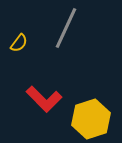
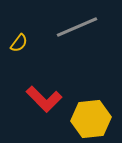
gray line: moved 11 px right, 1 px up; rotated 42 degrees clockwise
yellow hexagon: rotated 12 degrees clockwise
